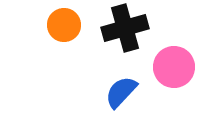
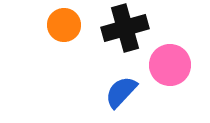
pink circle: moved 4 px left, 2 px up
